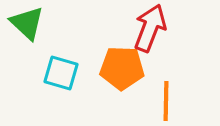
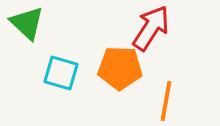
red arrow: moved 1 px right; rotated 12 degrees clockwise
orange pentagon: moved 2 px left
orange line: rotated 9 degrees clockwise
